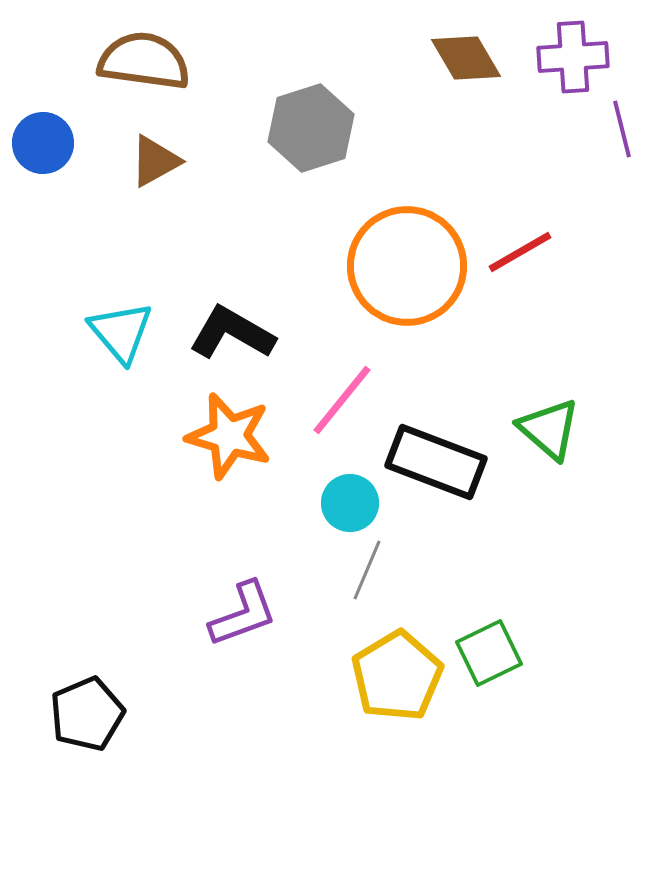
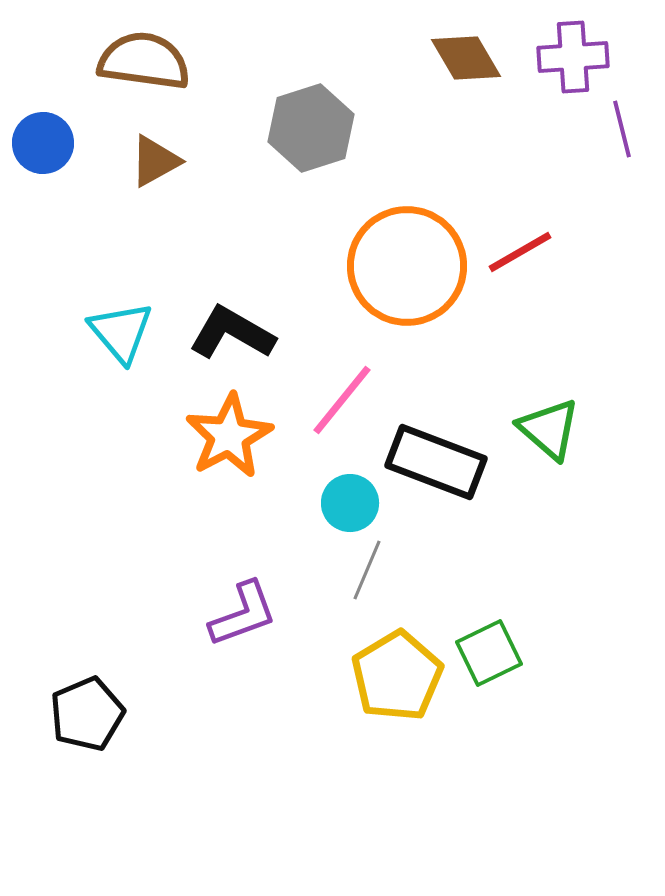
orange star: rotated 28 degrees clockwise
